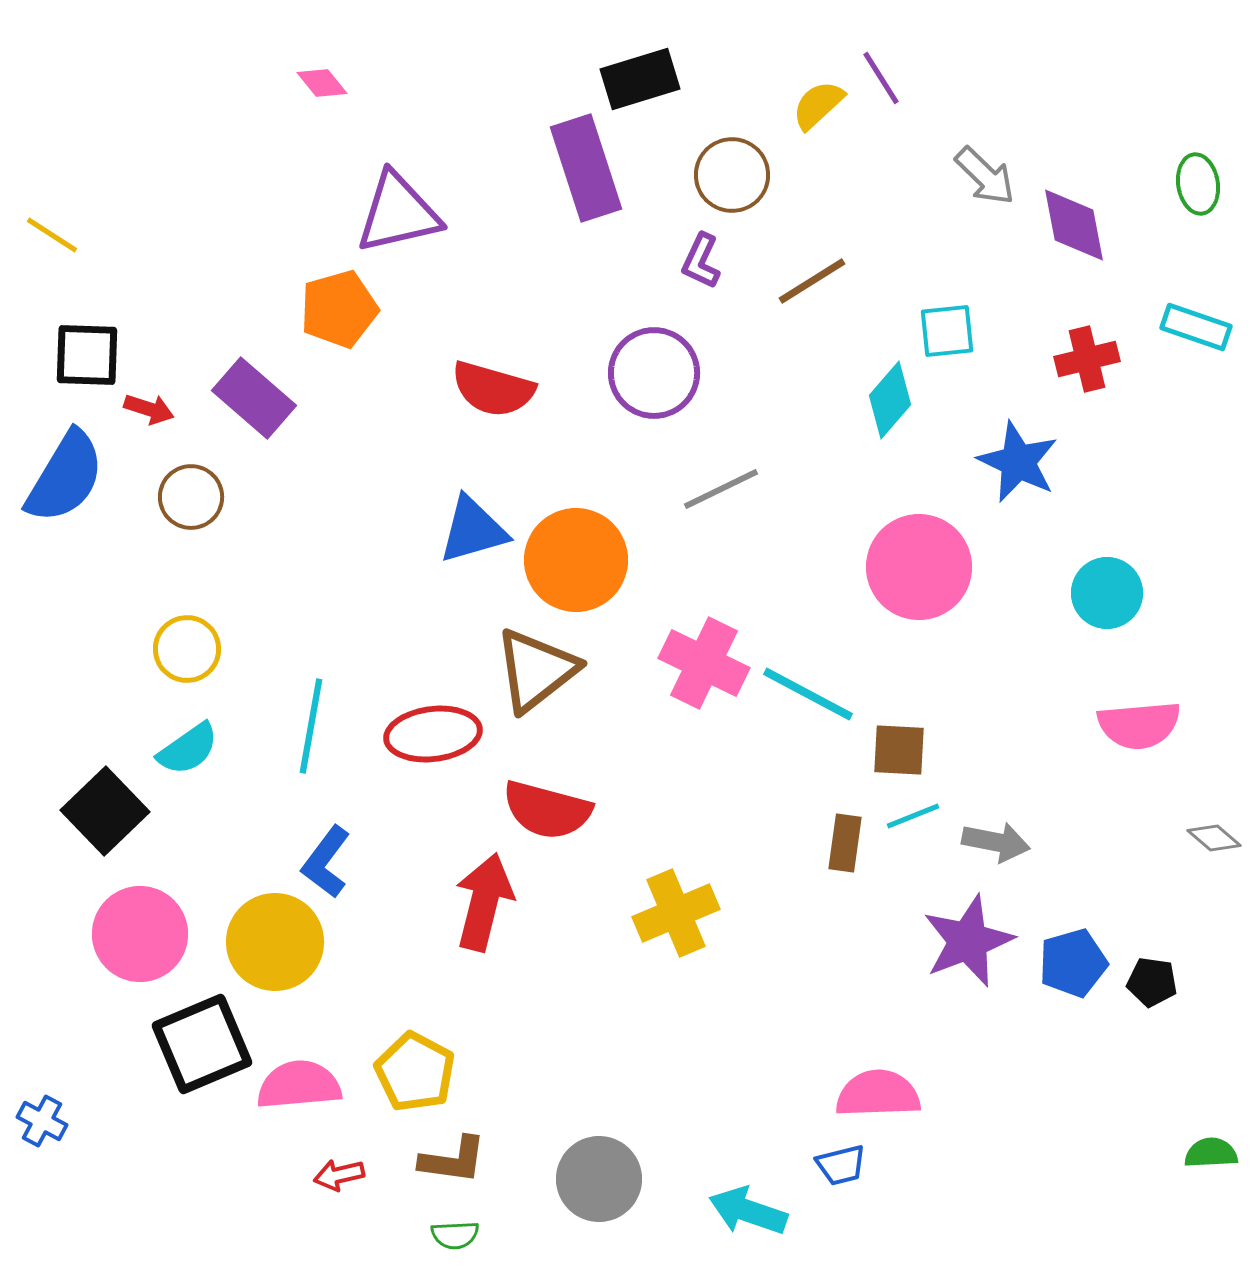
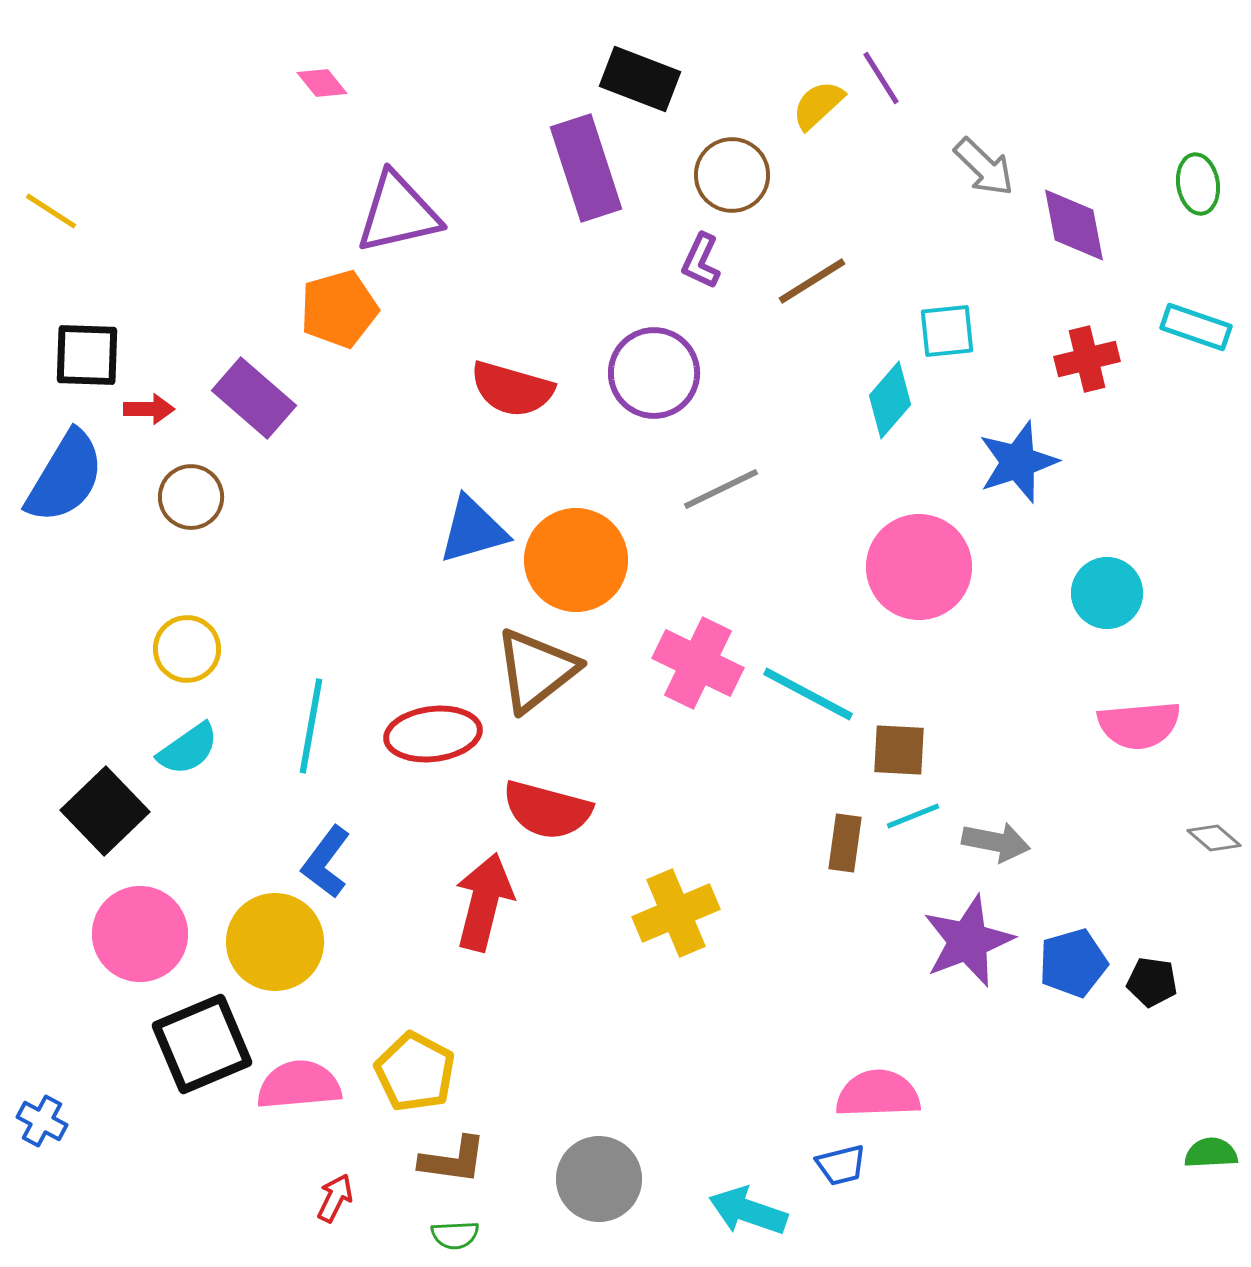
black rectangle at (640, 79): rotated 38 degrees clockwise
gray arrow at (985, 176): moved 1 px left, 9 px up
yellow line at (52, 235): moved 1 px left, 24 px up
red semicircle at (493, 389): moved 19 px right
red arrow at (149, 409): rotated 18 degrees counterclockwise
blue star at (1018, 462): rotated 28 degrees clockwise
pink cross at (704, 663): moved 6 px left
red arrow at (339, 1175): moved 4 px left, 23 px down; rotated 129 degrees clockwise
